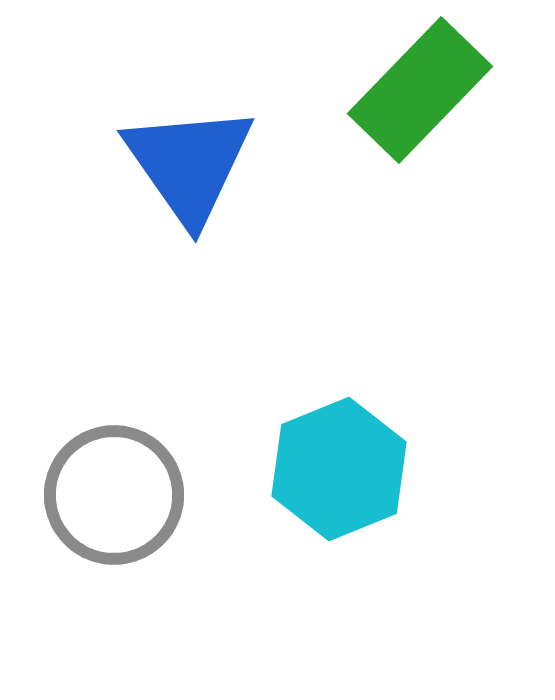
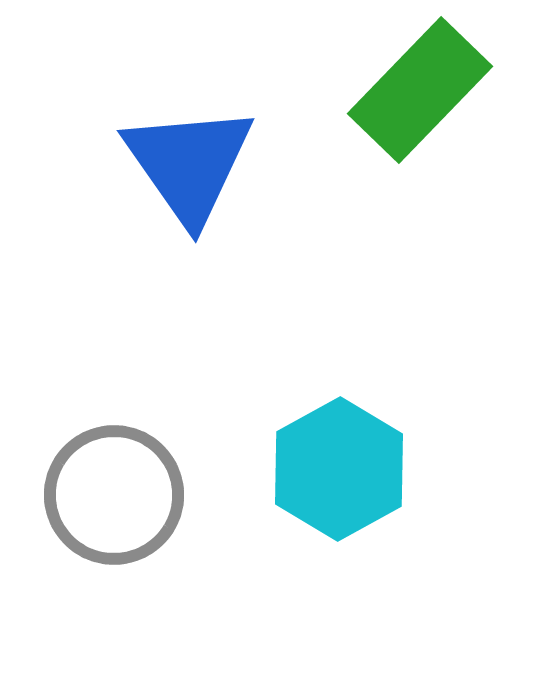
cyan hexagon: rotated 7 degrees counterclockwise
